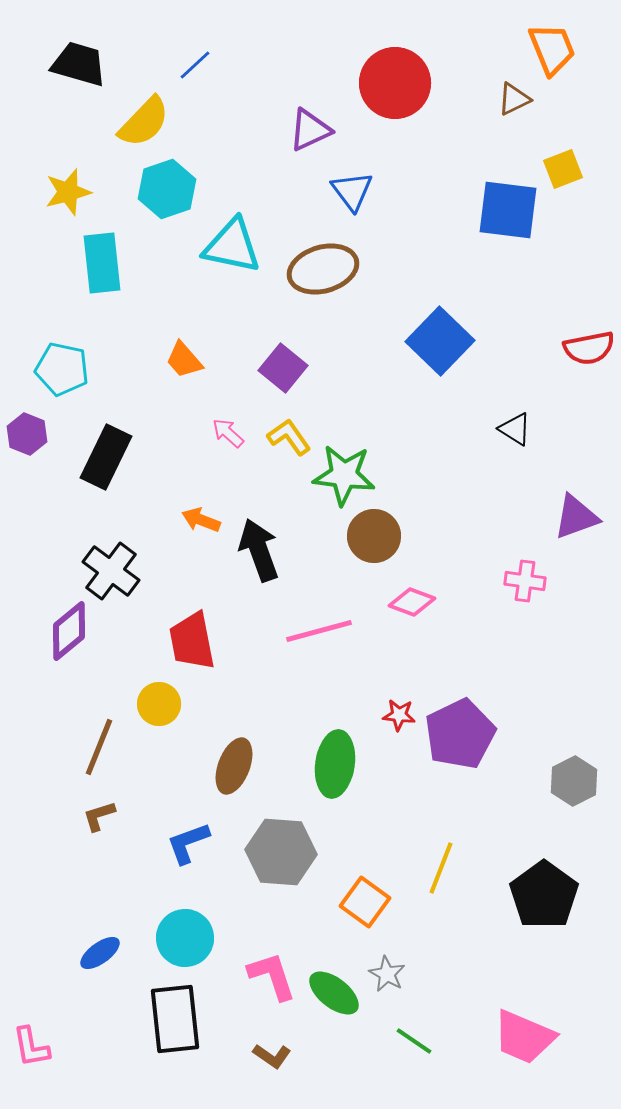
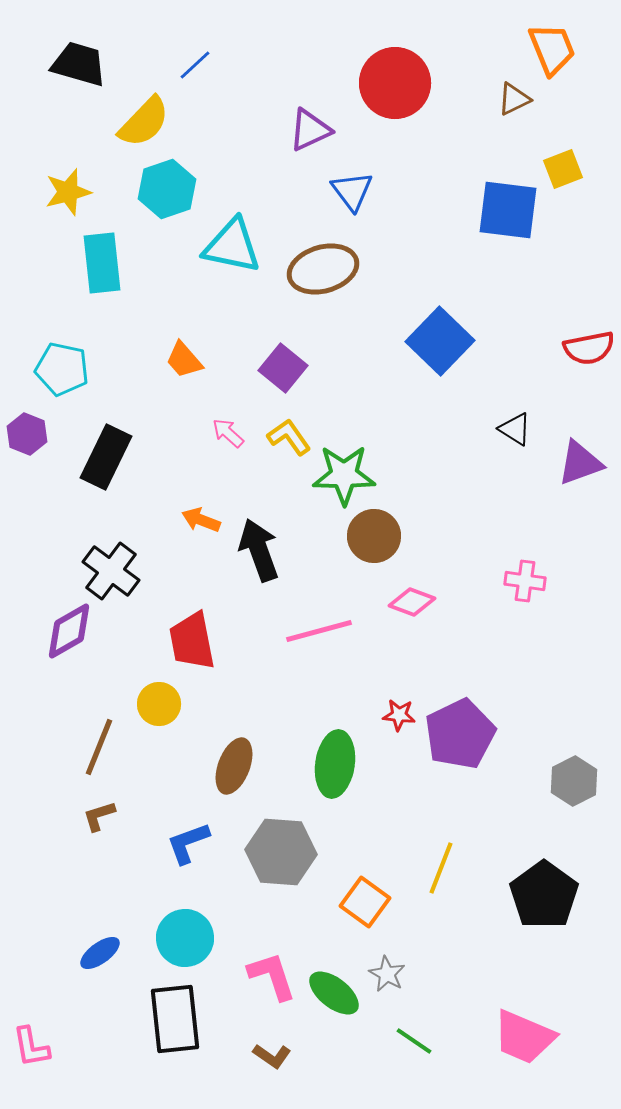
green star at (344, 475): rotated 6 degrees counterclockwise
purple triangle at (576, 517): moved 4 px right, 54 px up
purple diamond at (69, 631): rotated 10 degrees clockwise
